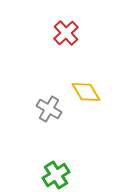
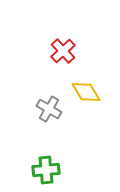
red cross: moved 3 px left, 18 px down
green cross: moved 10 px left, 5 px up; rotated 28 degrees clockwise
